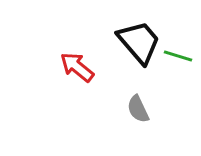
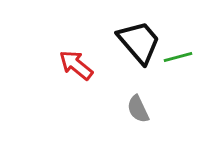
green line: moved 1 px down; rotated 32 degrees counterclockwise
red arrow: moved 1 px left, 2 px up
